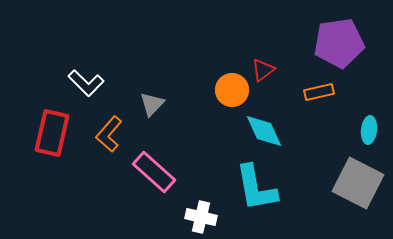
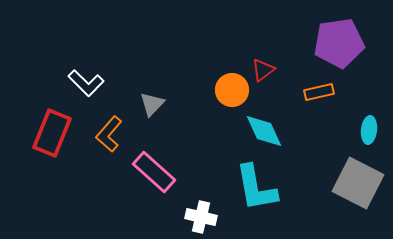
red rectangle: rotated 9 degrees clockwise
